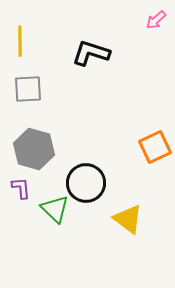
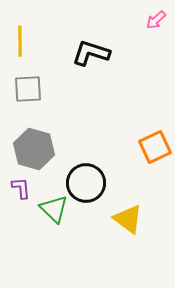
green triangle: moved 1 px left
